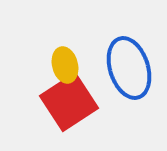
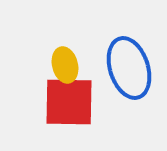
red square: rotated 34 degrees clockwise
